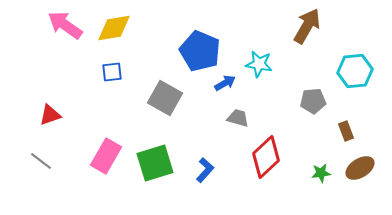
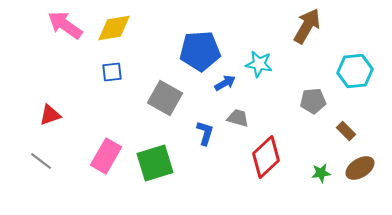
blue pentagon: rotated 27 degrees counterclockwise
brown rectangle: rotated 24 degrees counterclockwise
blue L-shape: moved 37 px up; rotated 25 degrees counterclockwise
